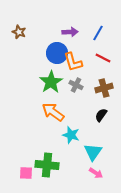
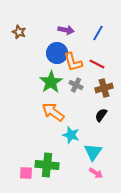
purple arrow: moved 4 px left, 2 px up; rotated 14 degrees clockwise
red line: moved 6 px left, 6 px down
